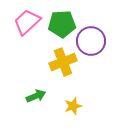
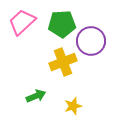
pink trapezoid: moved 5 px left
